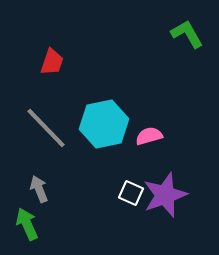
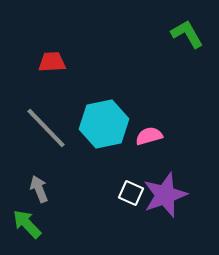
red trapezoid: rotated 112 degrees counterclockwise
green arrow: rotated 20 degrees counterclockwise
